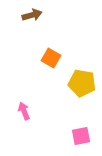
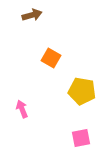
yellow pentagon: moved 8 px down
pink arrow: moved 2 px left, 2 px up
pink square: moved 2 px down
